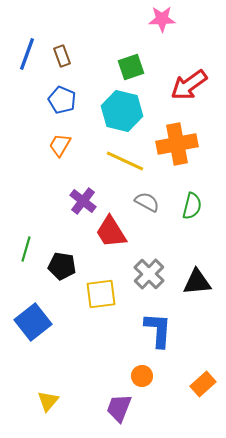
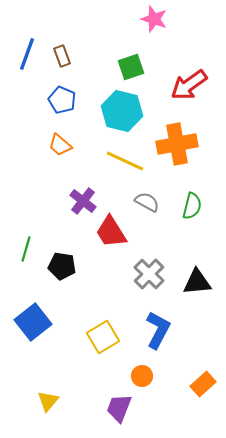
pink star: moved 8 px left; rotated 20 degrees clockwise
orange trapezoid: rotated 80 degrees counterclockwise
yellow square: moved 2 px right, 43 px down; rotated 24 degrees counterclockwise
blue L-shape: rotated 24 degrees clockwise
